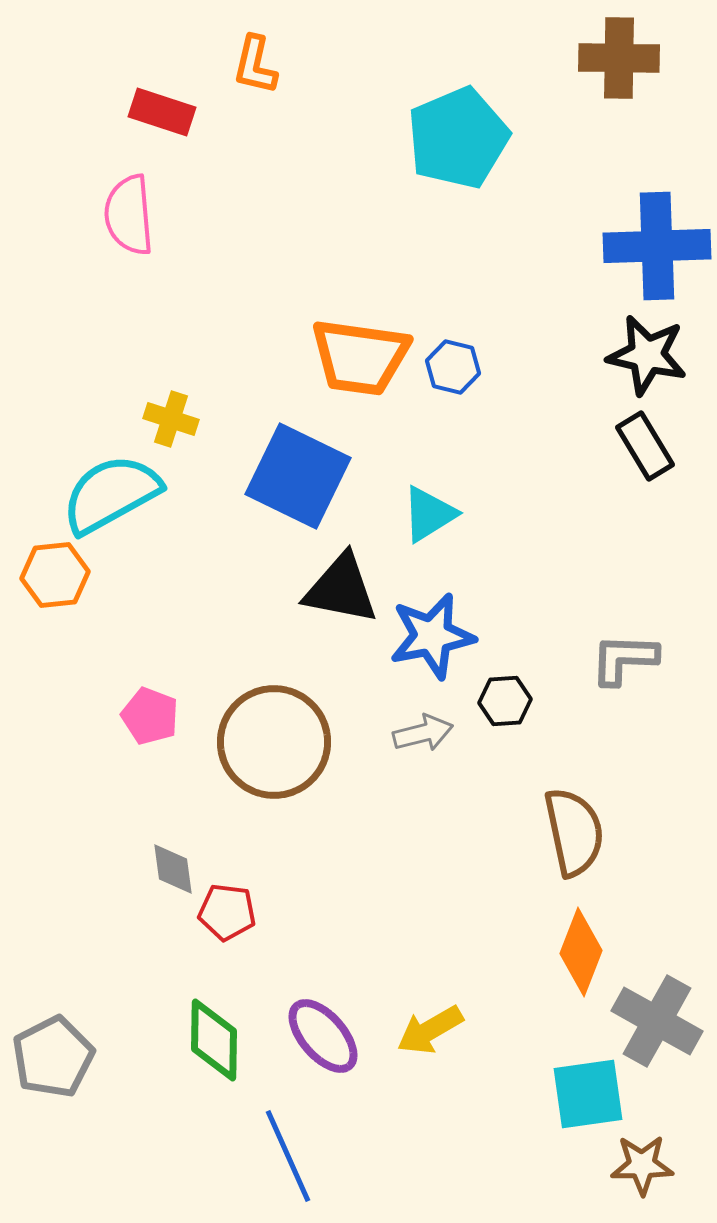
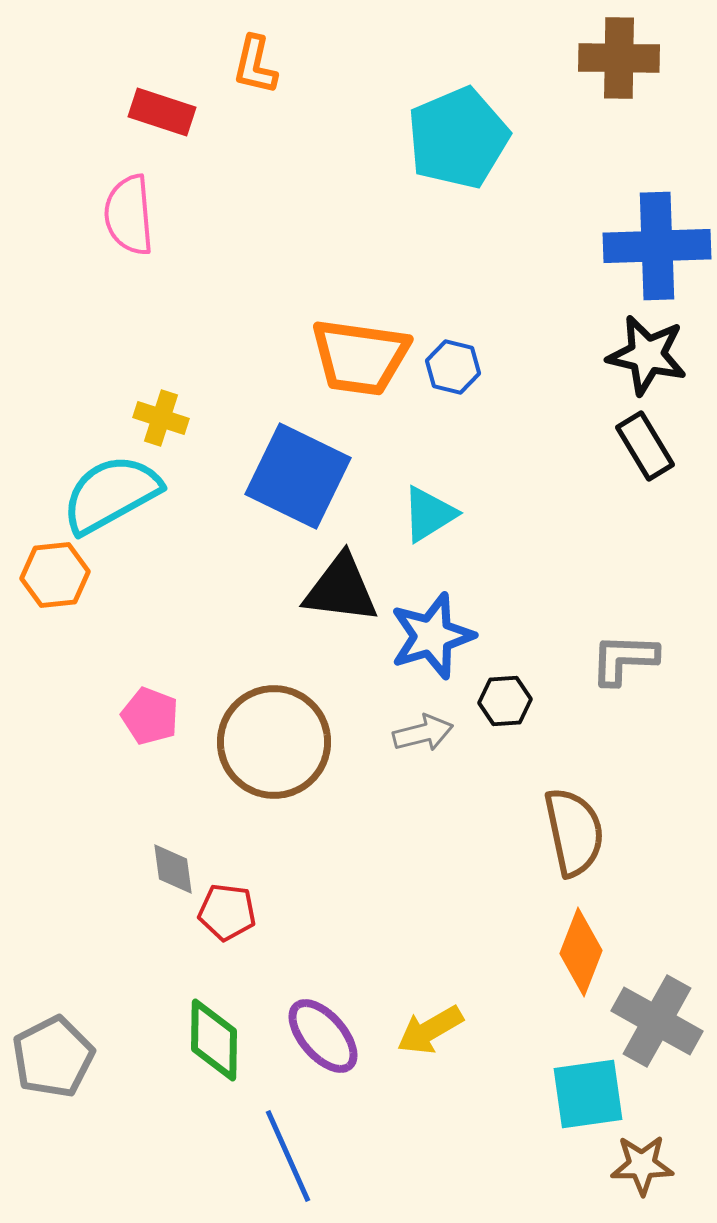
yellow cross: moved 10 px left, 1 px up
black triangle: rotated 4 degrees counterclockwise
blue star: rotated 6 degrees counterclockwise
